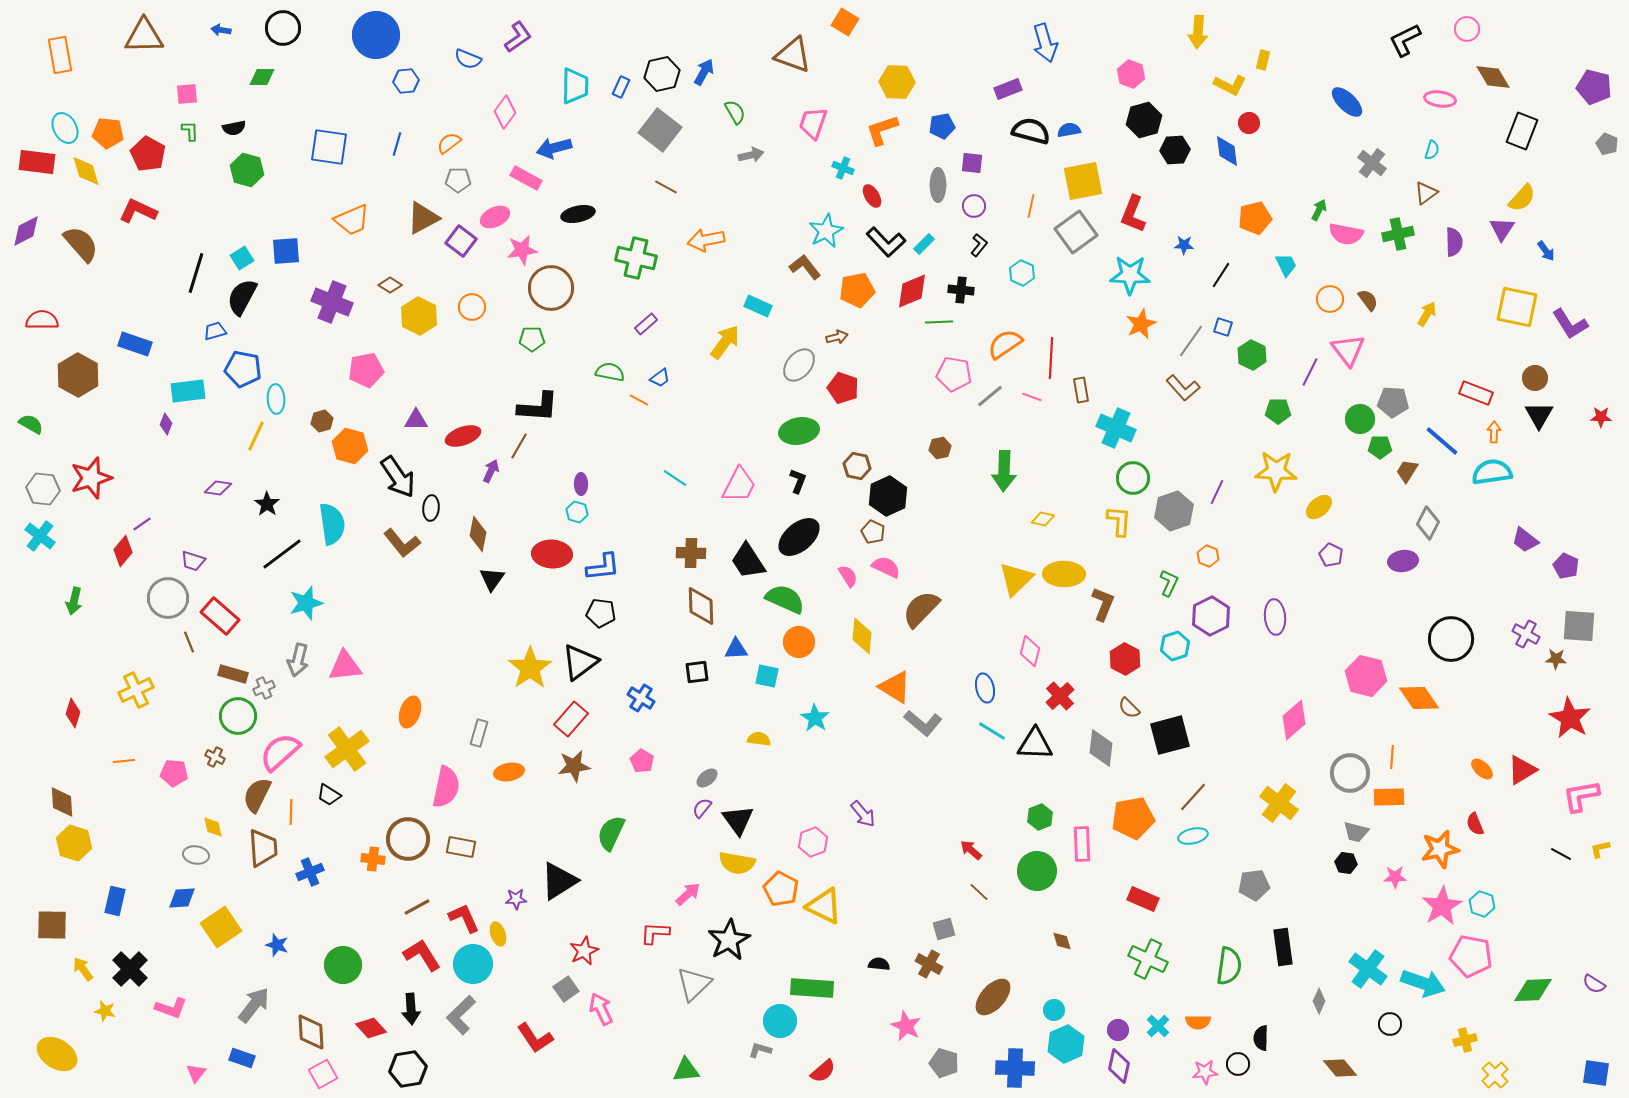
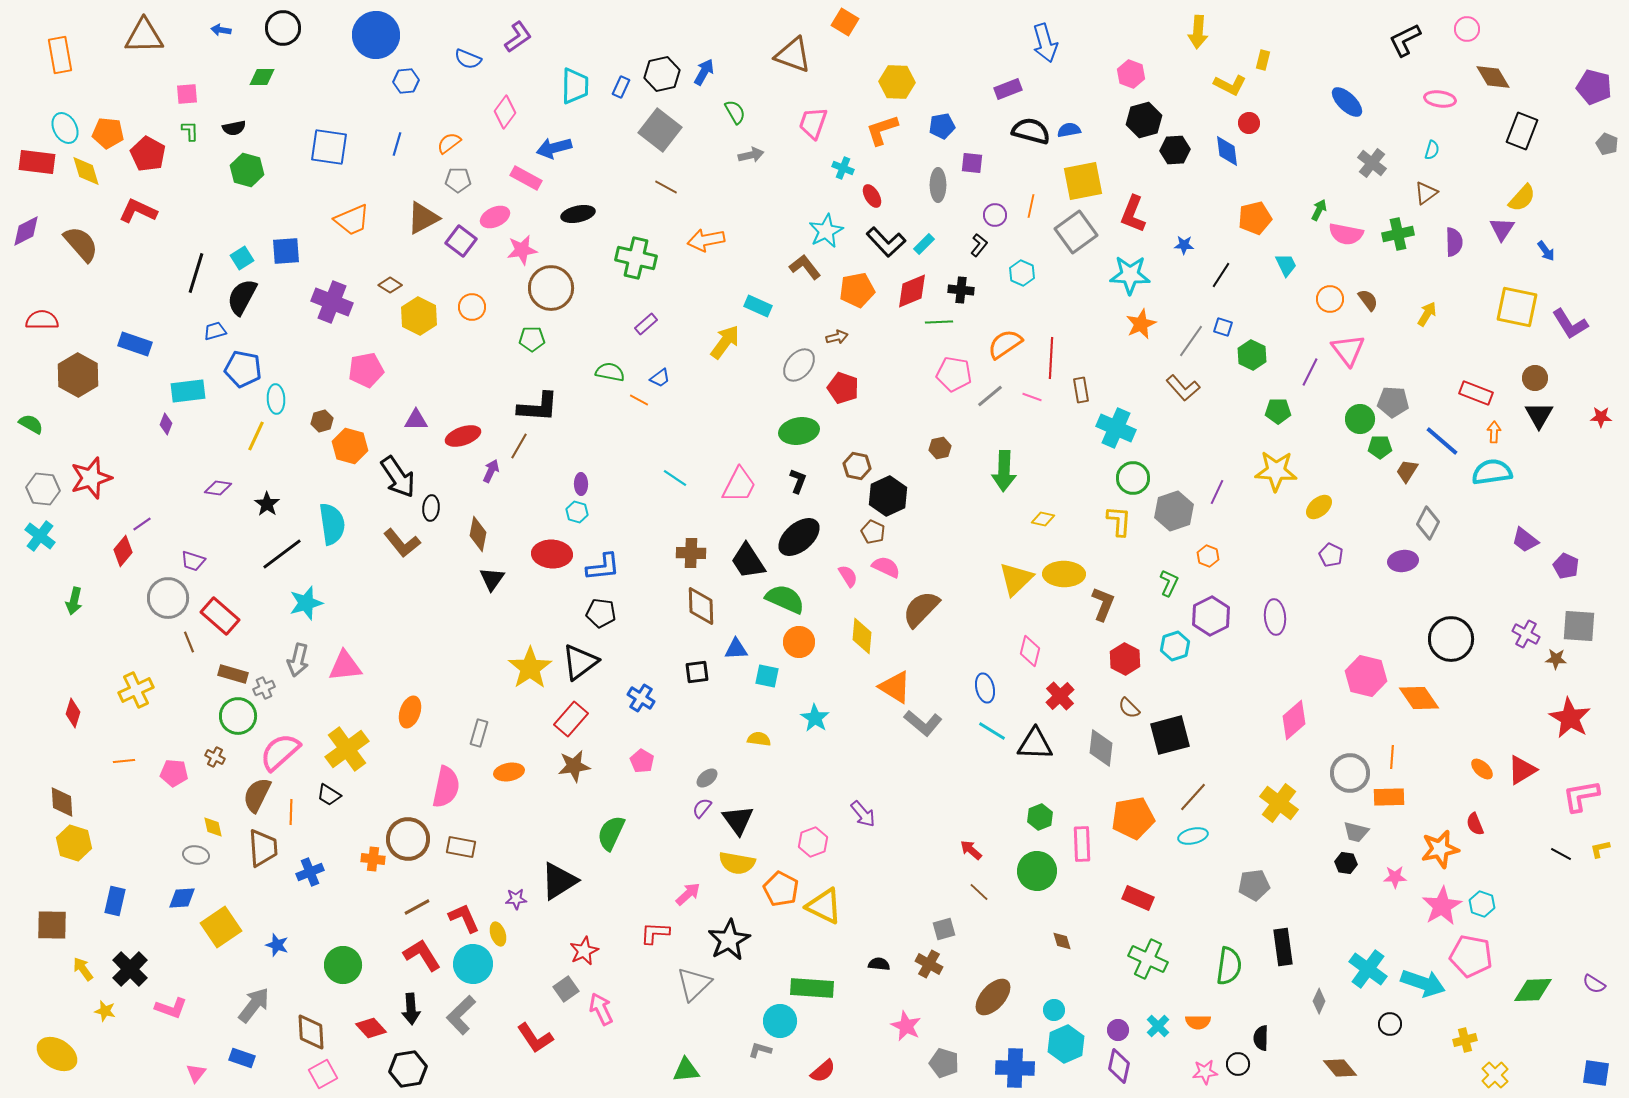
purple circle at (974, 206): moved 21 px right, 9 px down
red rectangle at (1143, 899): moved 5 px left, 1 px up
